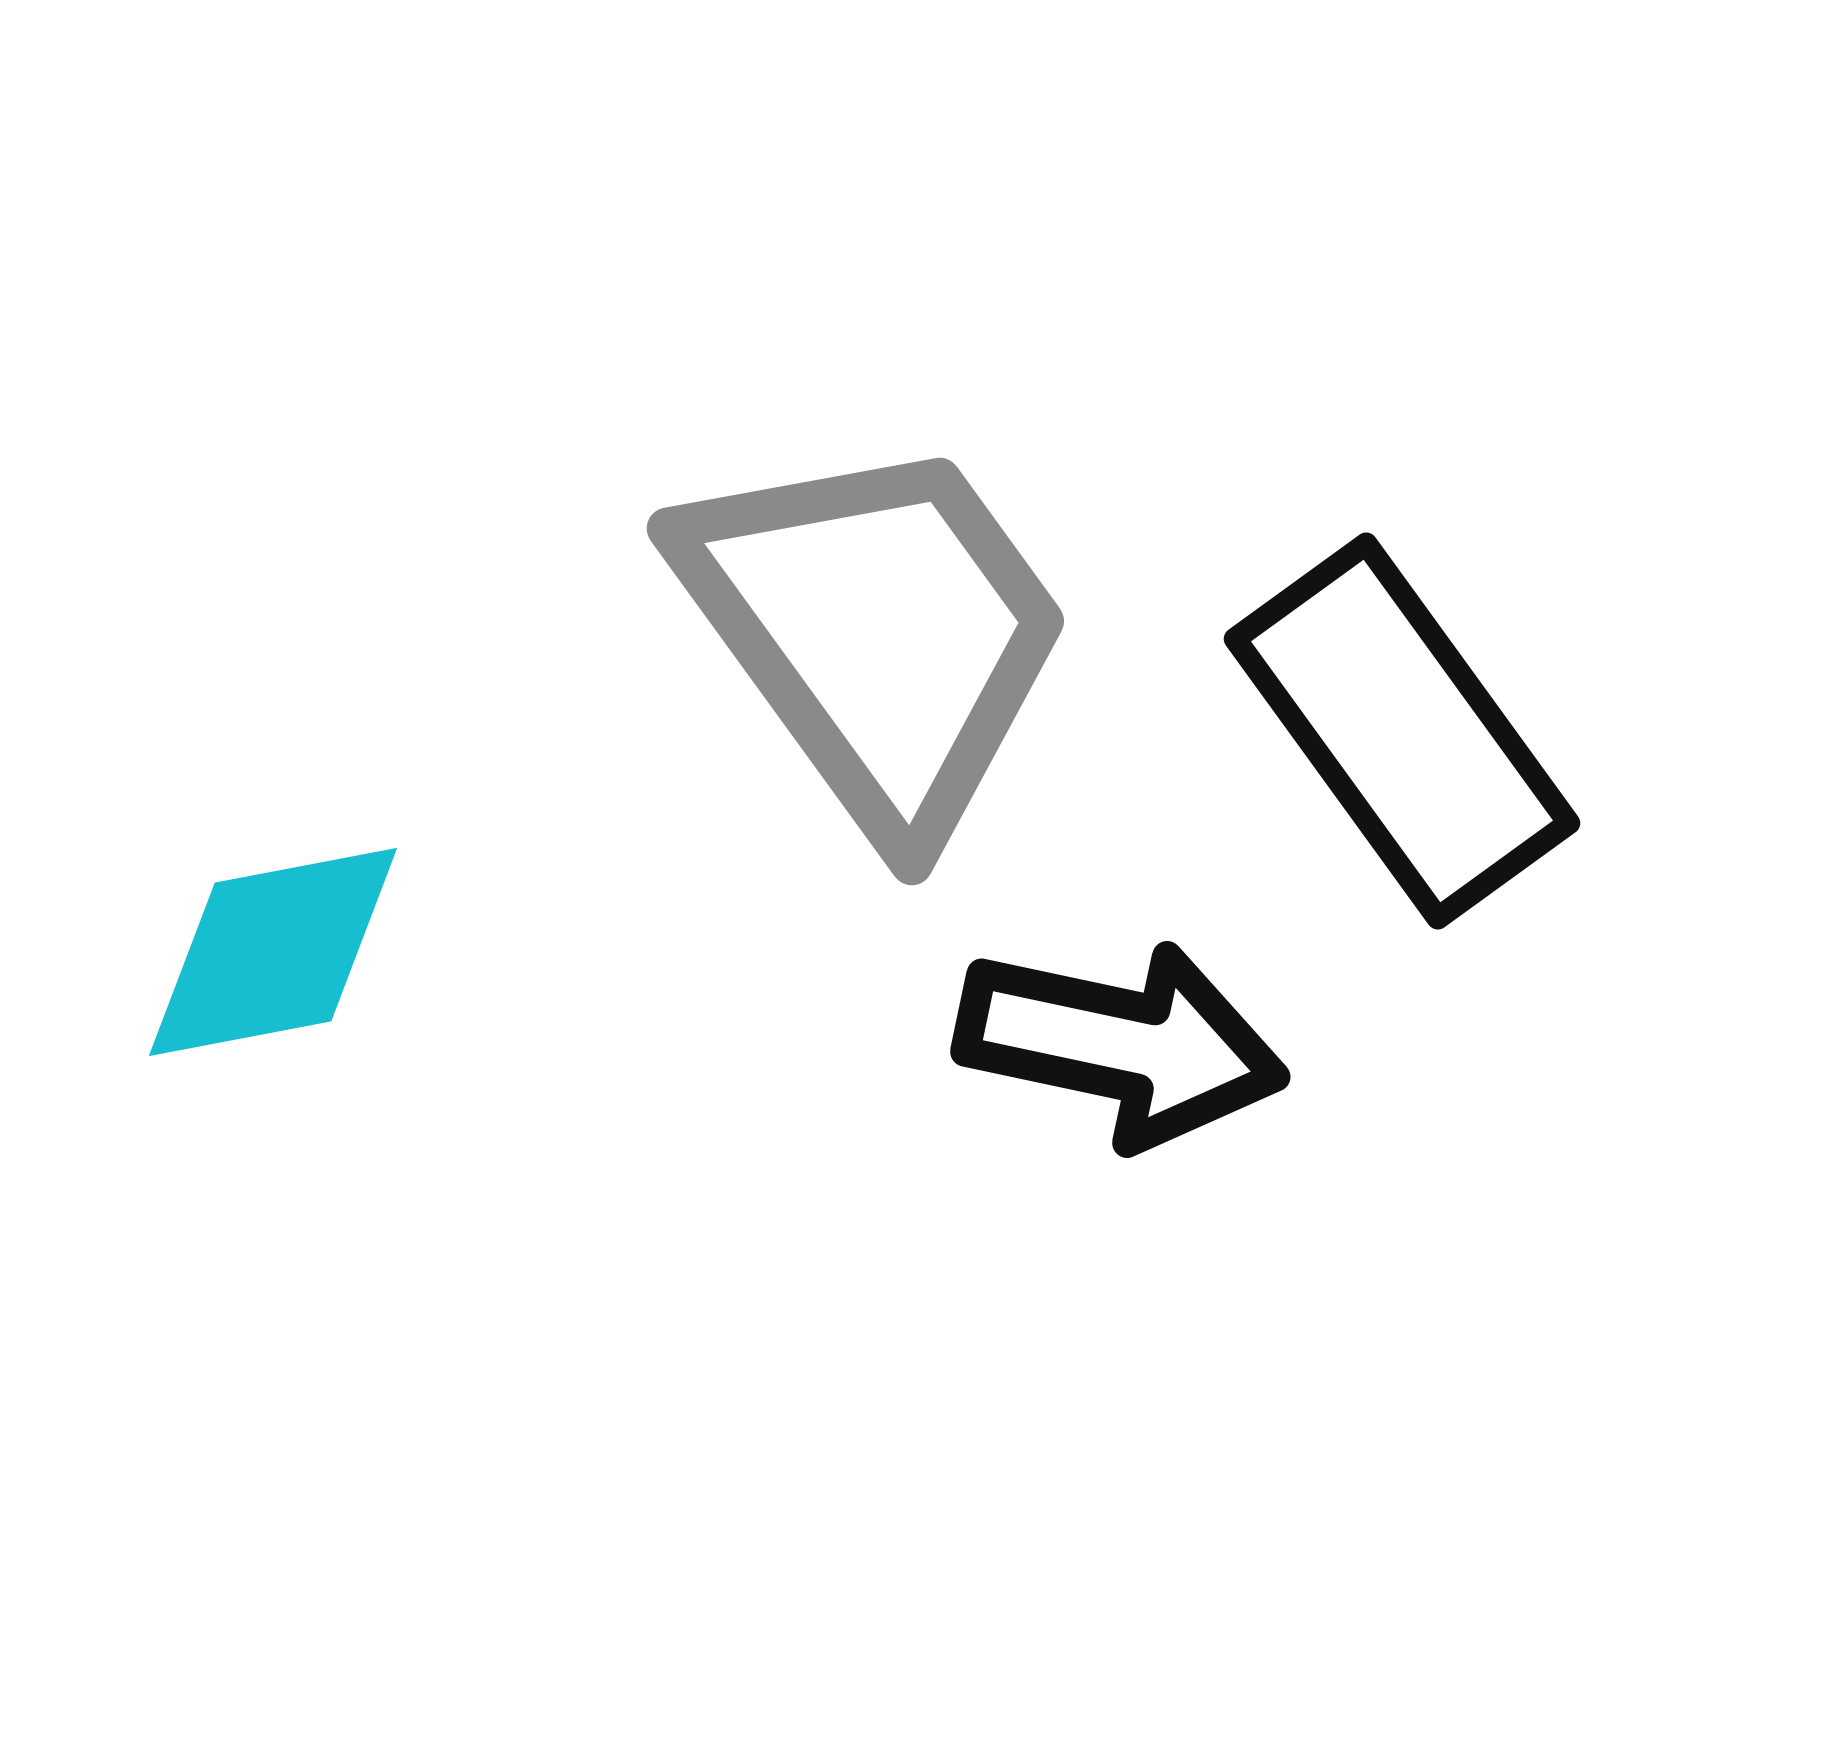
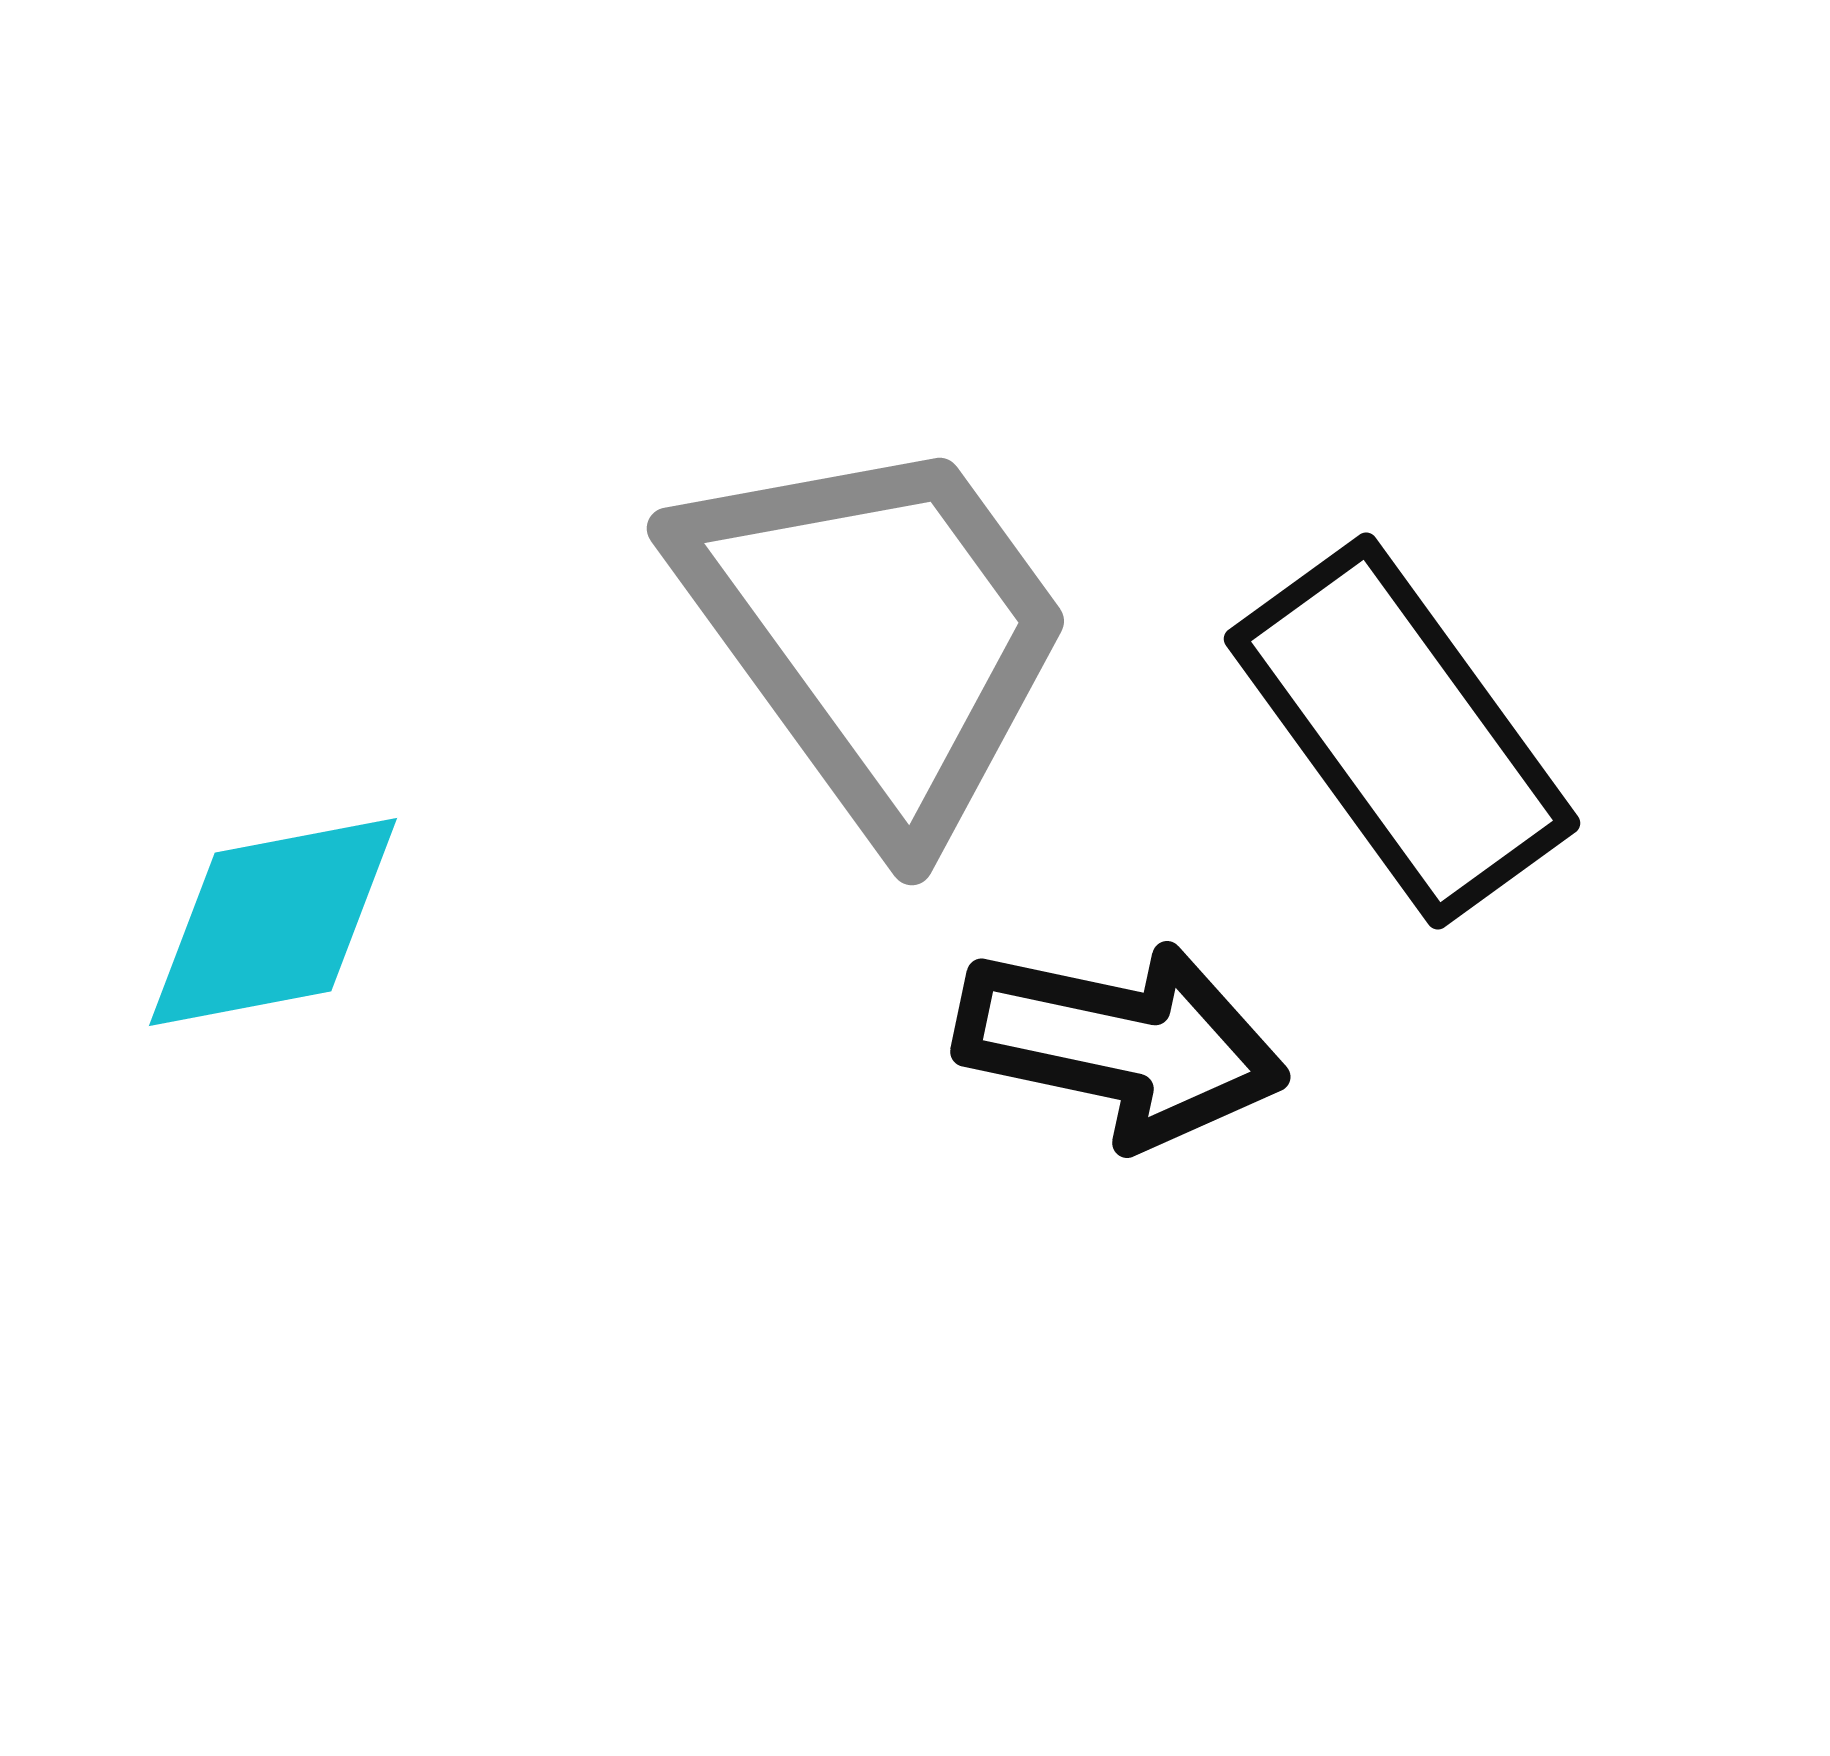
cyan diamond: moved 30 px up
